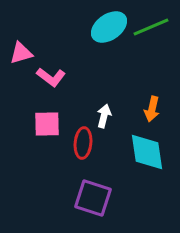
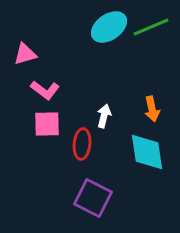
pink triangle: moved 4 px right, 1 px down
pink L-shape: moved 6 px left, 13 px down
orange arrow: rotated 25 degrees counterclockwise
red ellipse: moved 1 px left, 1 px down
purple square: rotated 9 degrees clockwise
